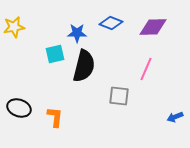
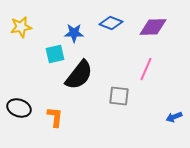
yellow star: moved 7 px right
blue star: moved 3 px left
black semicircle: moved 5 px left, 9 px down; rotated 24 degrees clockwise
blue arrow: moved 1 px left
